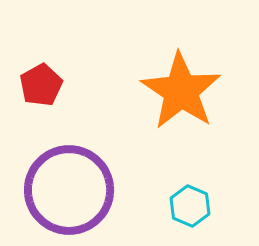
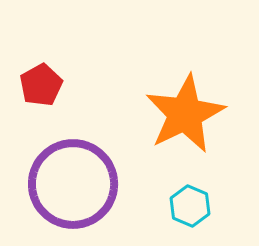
orange star: moved 4 px right, 23 px down; rotated 12 degrees clockwise
purple circle: moved 4 px right, 6 px up
